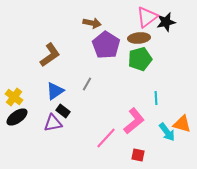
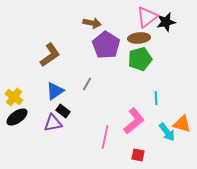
pink line: moved 1 px left, 1 px up; rotated 30 degrees counterclockwise
